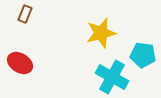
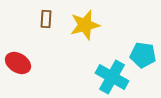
brown rectangle: moved 21 px right, 5 px down; rotated 18 degrees counterclockwise
yellow star: moved 16 px left, 8 px up
red ellipse: moved 2 px left
